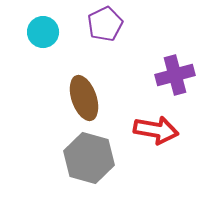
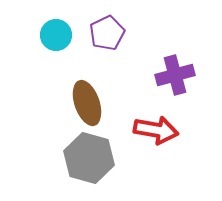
purple pentagon: moved 2 px right, 9 px down
cyan circle: moved 13 px right, 3 px down
brown ellipse: moved 3 px right, 5 px down
